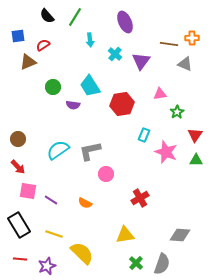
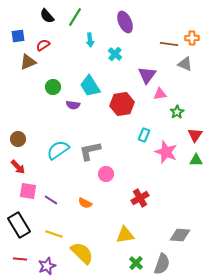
purple triangle: moved 6 px right, 14 px down
